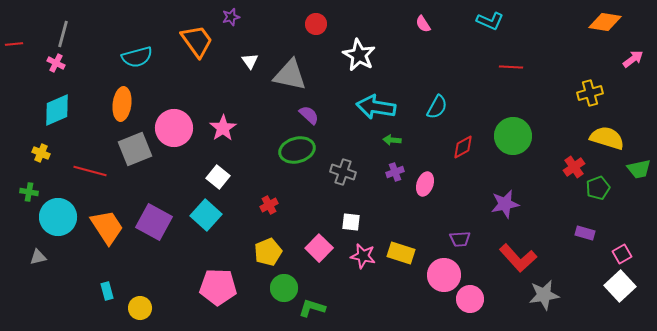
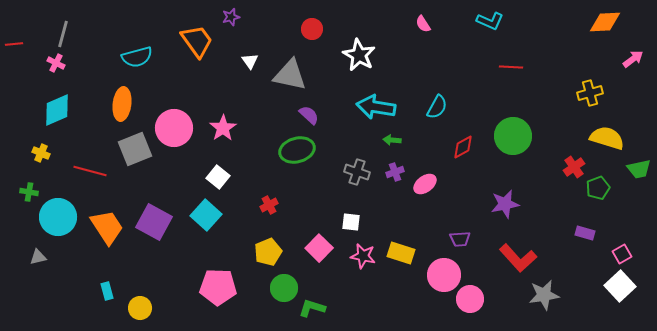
orange diamond at (605, 22): rotated 12 degrees counterclockwise
red circle at (316, 24): moved 4 px left, 5 px down
gray cross at (343, 172): moved 14 px right
pink ellipse at (425, 184): rotated 35 degrees clockwise
